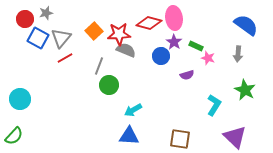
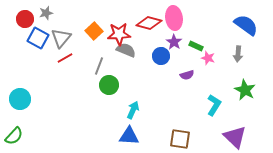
cyan arrow: rotated 144 degrees clockwise
